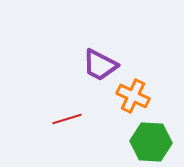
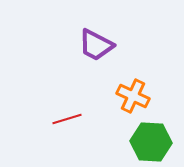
purple trapezoid: moved 4 px left, 20 px up
